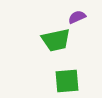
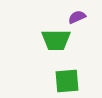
green trapezoid: rotated 12 degrees clockwise
